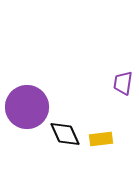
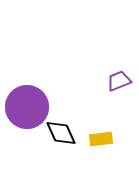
purple trapezoid: moved 4 px left, 2 px up; rotated 60 degrees clockwise
black diamond: moved 4 px left, 1 px up
